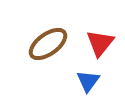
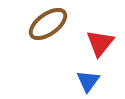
brown ellipse: moved 20 px up
